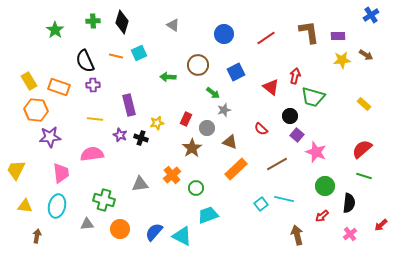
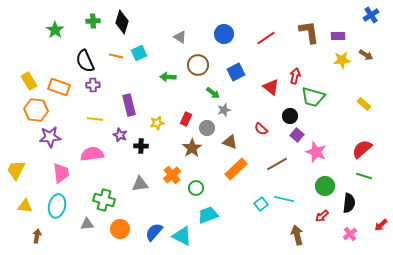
gray triangle at (173, 25): moved 7 px right, 12 px down
black cross at (141, 138): moved 8 px down; rotated 16 degrees counterclockwise
